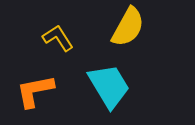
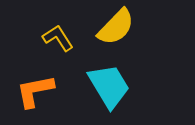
yellow semicircle: moved 12 px left; rotated 15 degrees clockwise
